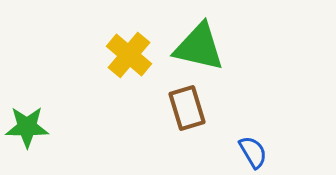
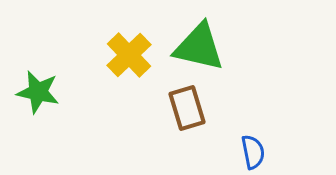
yellow cross: rotated 6 degrees clockwise
green star: moved 11 px right, 35 px up; rotated 12 degrees clockwise
blue semicircle: rotated 20 degrees clockwise
